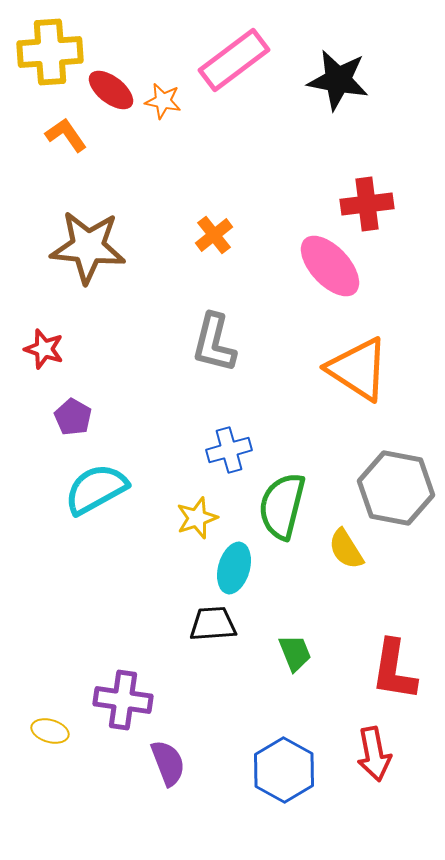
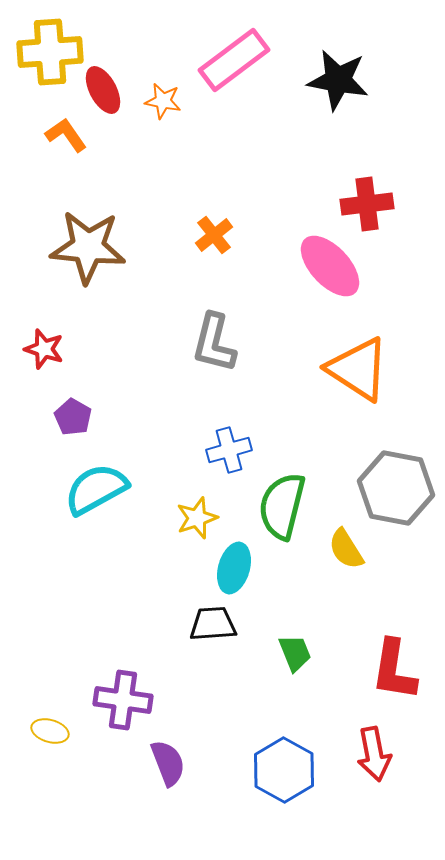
red ellipse: moved 8 px left; rotated 24 degrees clockwise
